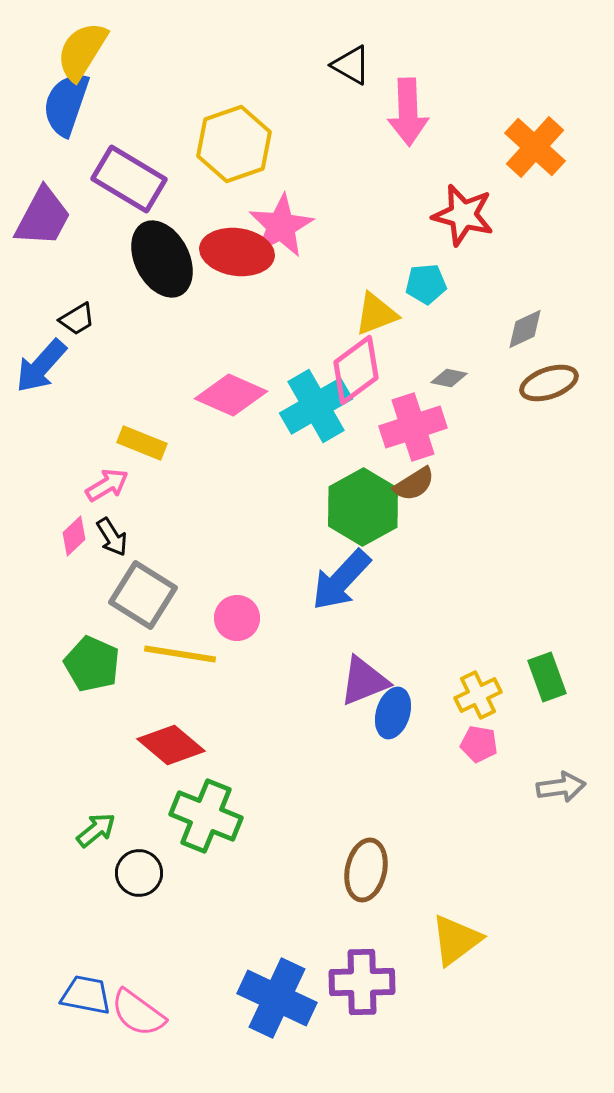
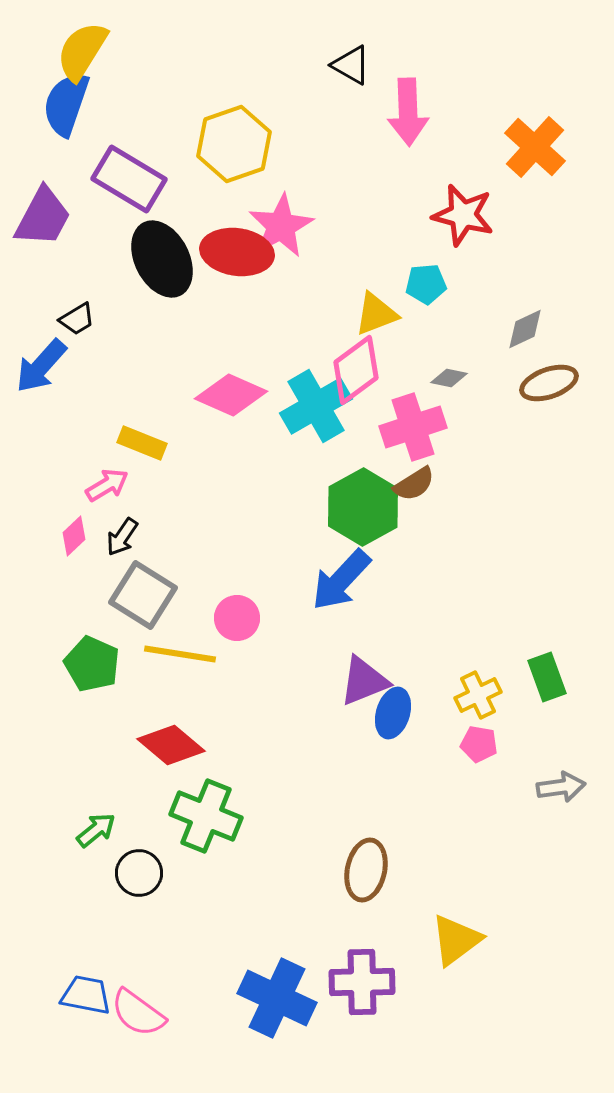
black arrow at (112, 537): moved 10 px right; rotated 66 degrees clockwise
